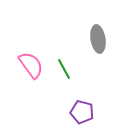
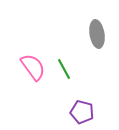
gray ellipse: moved 1 px left, 5 px up
pink semicircle: moved 2 px right, 2 px down
